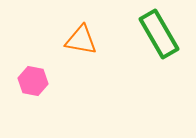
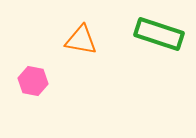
green rectangle: rotated 42 degrees counterclockwise
